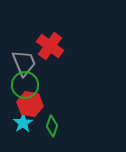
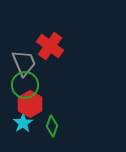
red hexagon: rotated 20 degrees clockwise
